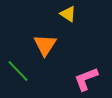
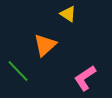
orange triangle: rotated 15 degrees clockwise
pink L-shape: moved 1 px left, 1 px up; rotated 12 degrees counterclockwise
